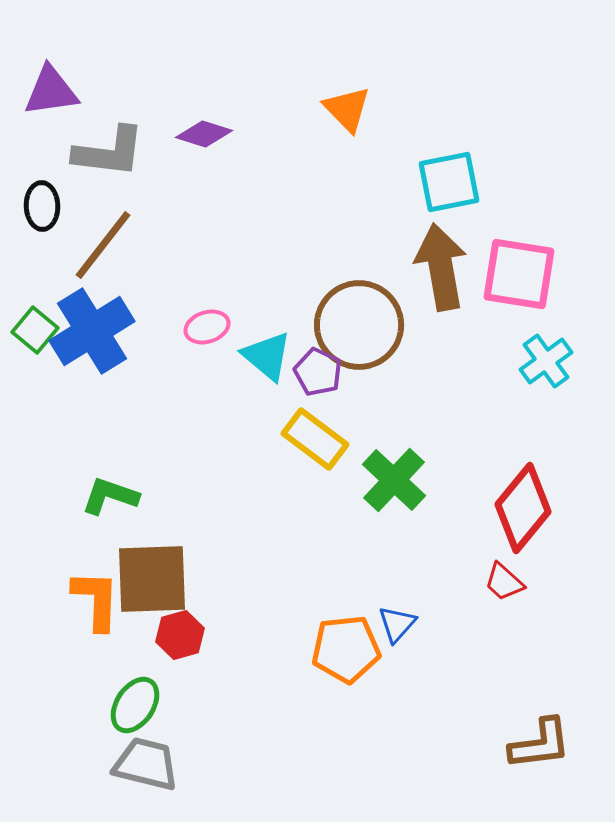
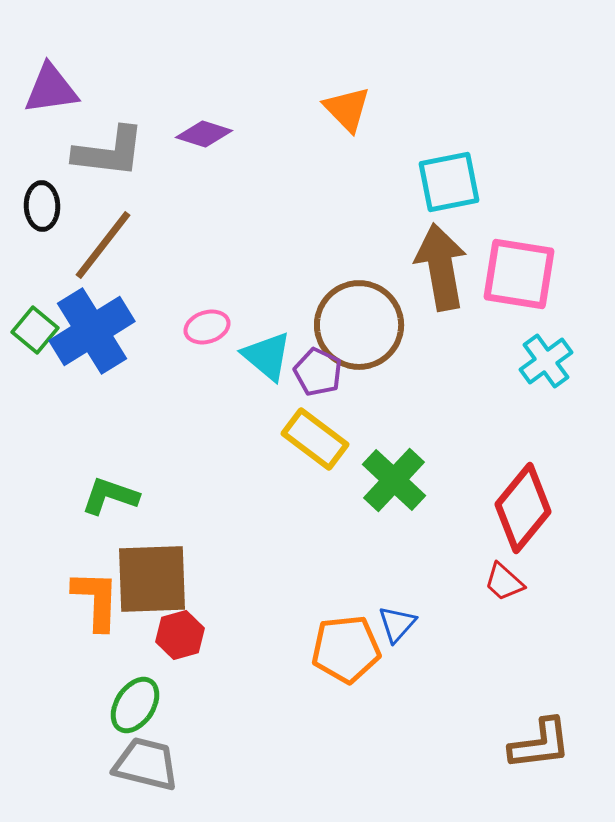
purple triangle: moved 2 px up
